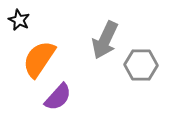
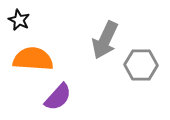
orange semicircle: moved 6 px left; rotated 60 degrees clockwise
